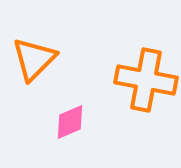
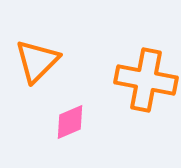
orange triangle: moved 3 px right, 2 px down
